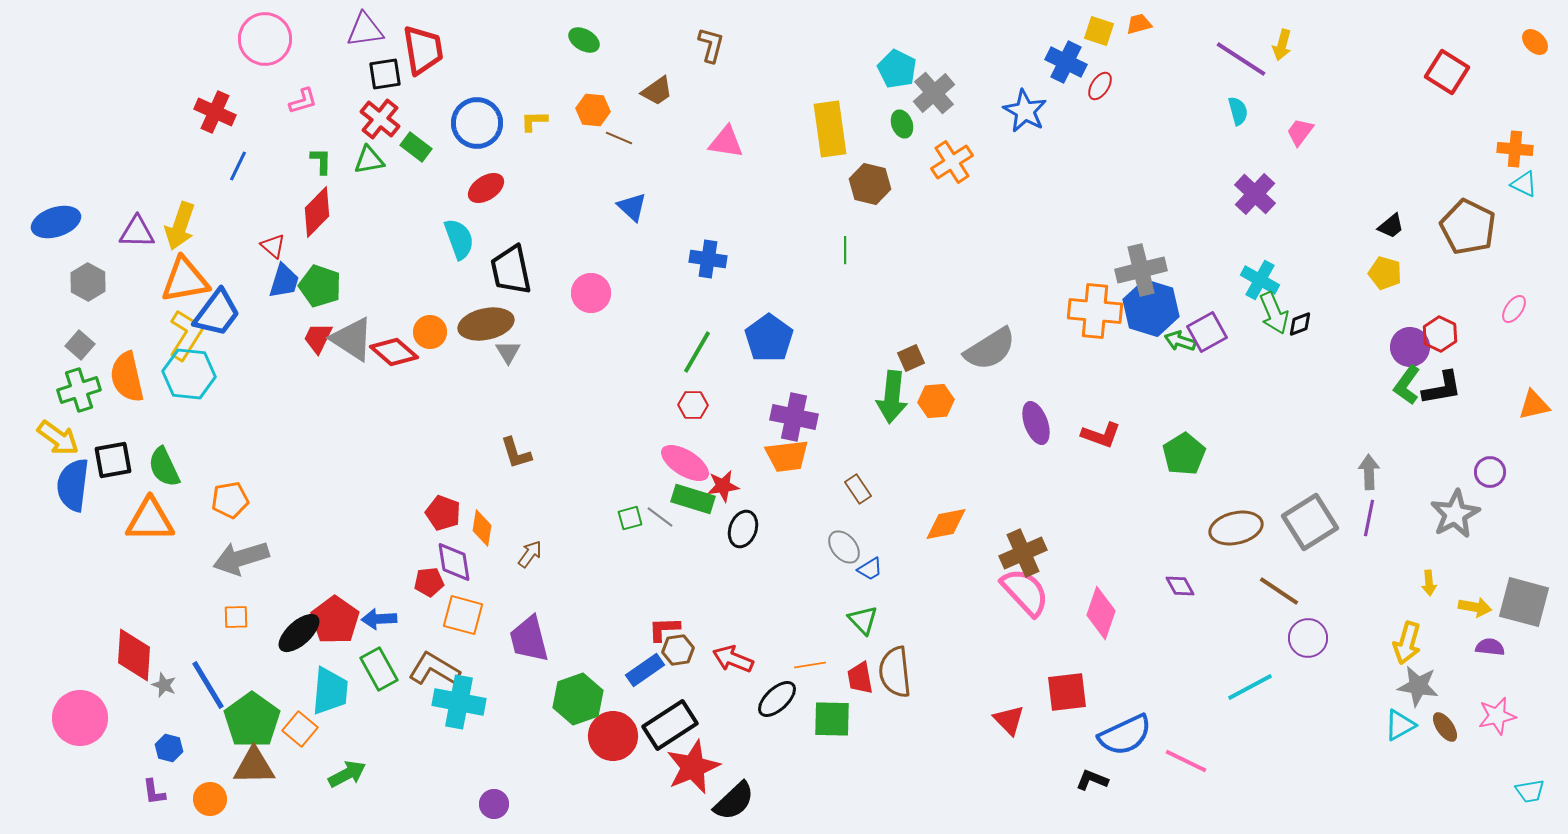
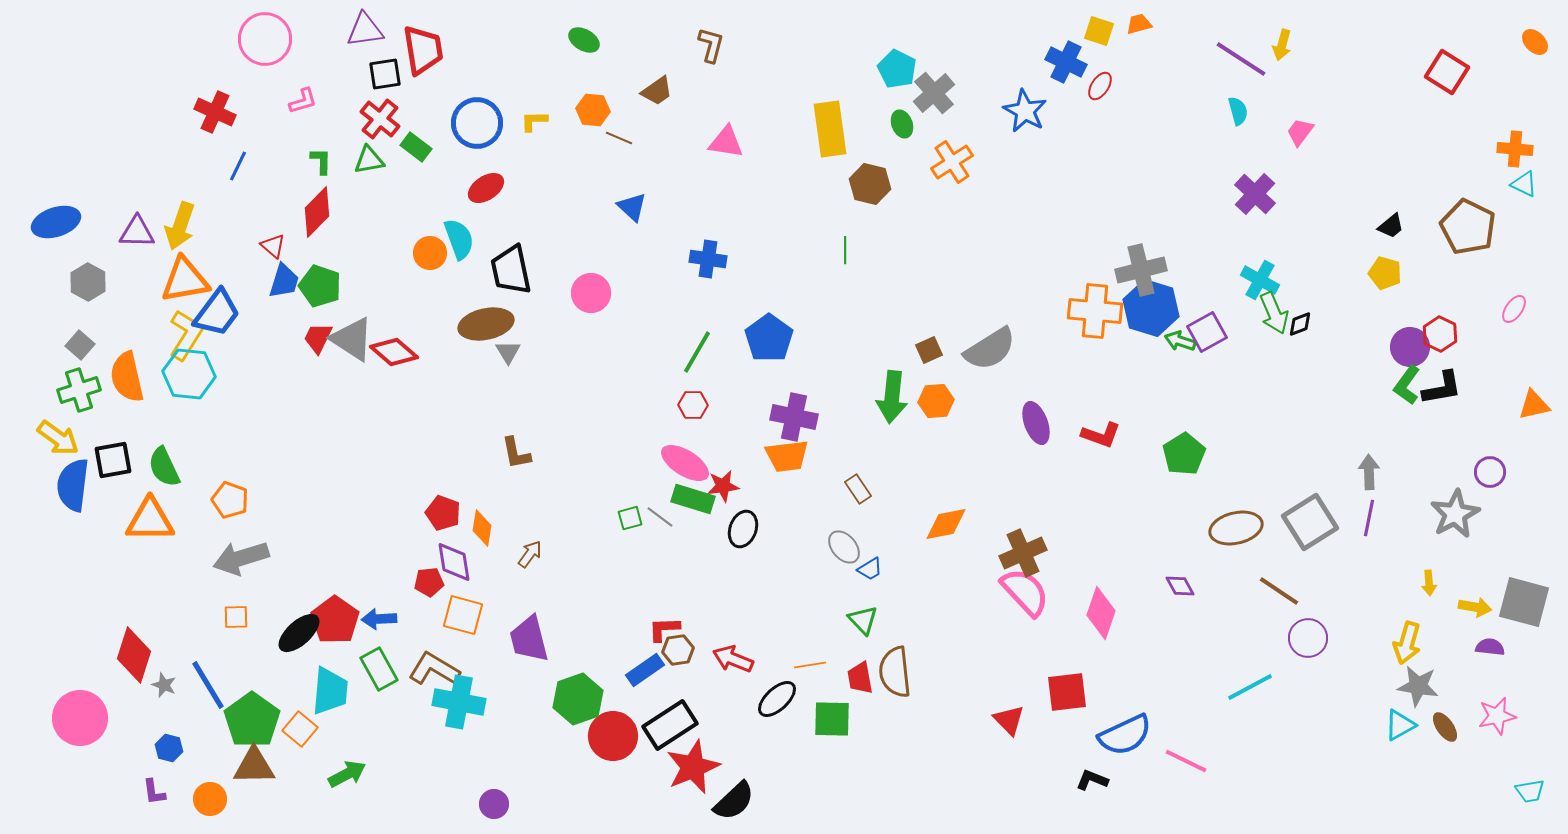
orange circle at (430, 332): moved 79 px up
brown square at (911, 358): moved 18 px right, 8 px up
brown L-shape at (516, 453): rotated 6 degrees clockwise
orange pentagon at (230, 500): rotated 30 degrees clockwise
red diamond at (134, 655): rotated 14 degrees clockwise
